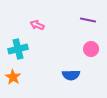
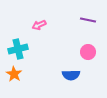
pink arrow: moved 2 px right; rotated 48 degrees counterclockwise
pink circle: moved 3 px left, 3 px down
orange star: moved 1 px right, 3 px up
